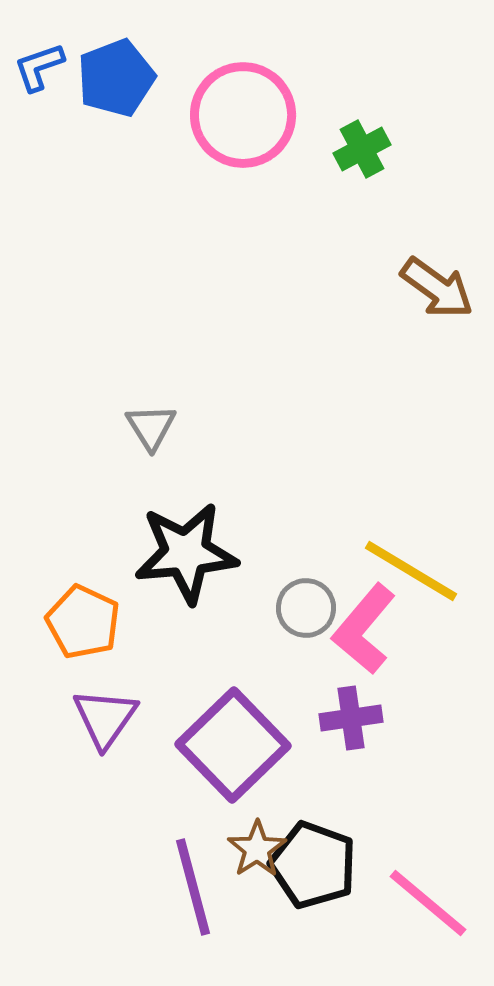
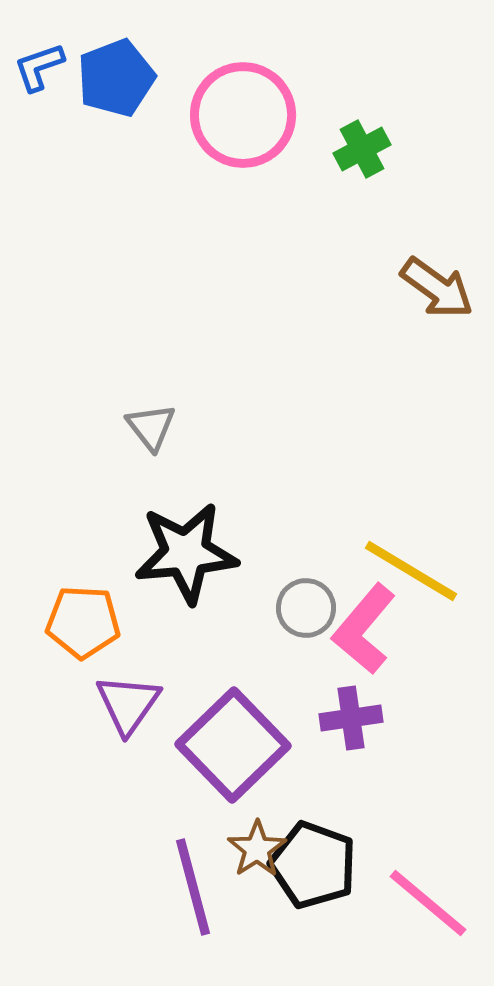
gray triangle: rotated 6 degrees counterclockwise
orange pentagon: rotated 22 degrees counterclockwise
purple triangle: moved 23 px right, 14 px up
